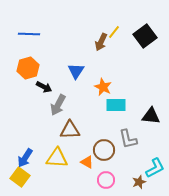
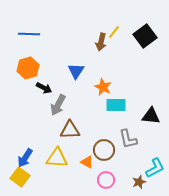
brown arrow: rotated 12 degrees counterclockwise
black arrow: moved 1 px down
